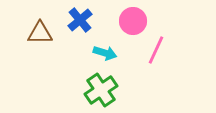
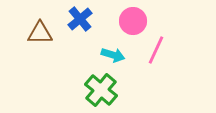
blue cross: moved 1 px up
cyan arrow: moved 8 px right, 2 px down
green cross: rotated 16 degrees counterclockwise
